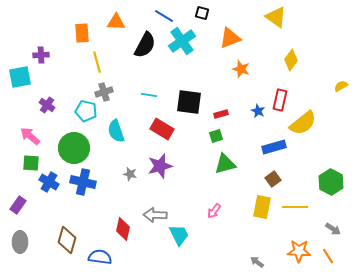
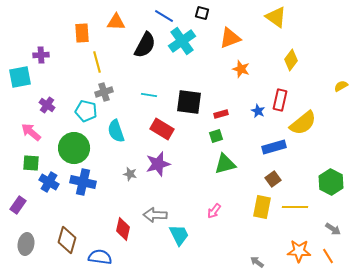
pink arrow at (30, 136): moved 1 px right, 4 px up
purple star at (160, 166): moved 2 px left, 2 px up
gray ellipse at (20, 242): moved 6 px right, 2 px down; rotated 10 degrees clockwise
